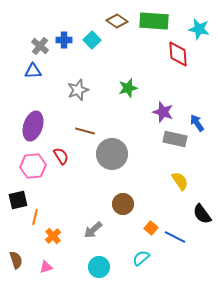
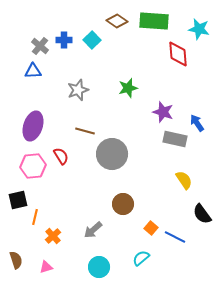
yellow semicircle: moved 4 px right, 1 px up
